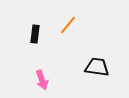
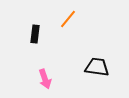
orange line: moved 6 px up
pink arrow: moved 3 px right, 1 px up
